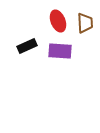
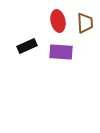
red ellipse: rotated 10 degrees clockwise
purple rectangle: moved 1 px right, 1 px down
